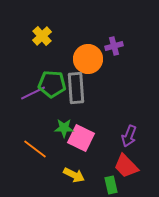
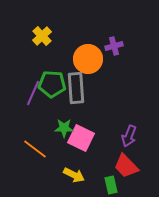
purple line: rotated 40 degrees counterclockwise
